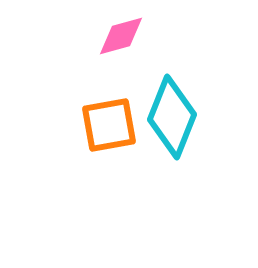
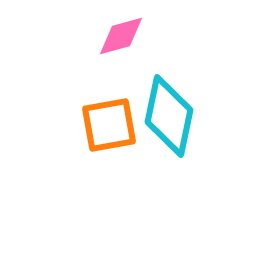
cyan diamond: moved 3 px left, 1 px up; rotated 10 degrees counterclockwise
